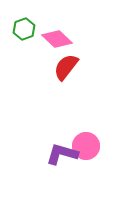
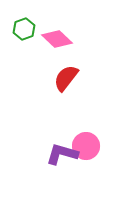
red semicircle: moved 11 px down
